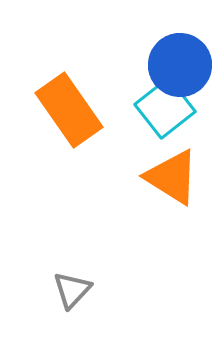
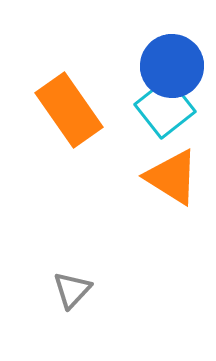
blue circle: moved 8 px left, 1 px down
